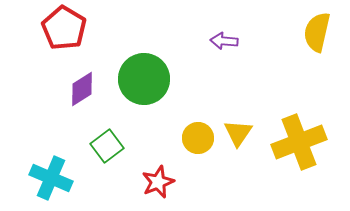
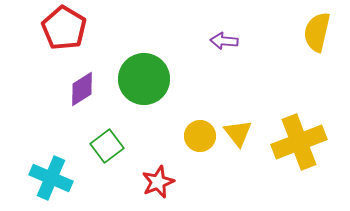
yellow triangle: rotated 12 degrees counterclockwise
yellow circle: moved 2 px right, 2 px up
